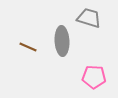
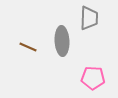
gray trapezoid: rotated 75 degrees clockwise
pink pentagon: moved 1 px left, 1 px down
